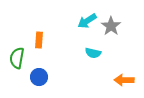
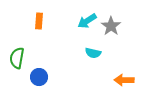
orange rectangle: moved 19 px up
